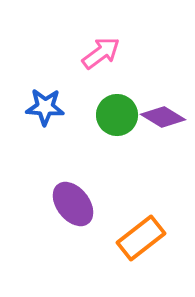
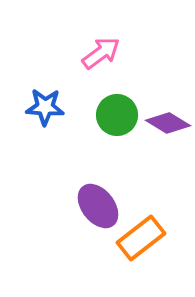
purple diamond: moved 5 px right, 6 px down
purple ellipse: moved 25 px right, 2 px down
